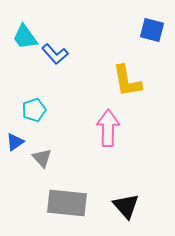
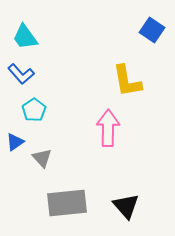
blue square: rotated 20 degrees clockwise
blue L-shape: moved 34 px left, 20 px down
cyan pentagon: rotated 15 degrees counterclockwise
gray rectangle: rotated 12 degrees counterclockwise
